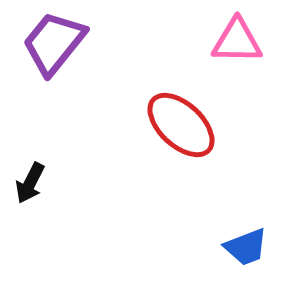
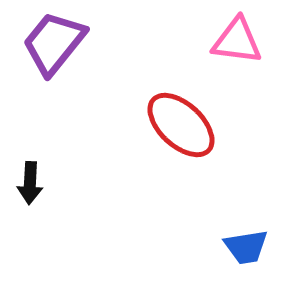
pink triangle: rotated 6 degrees clockwise
black arrow: rotated 24 degrees counterclockwise
blue trapezoid: rotated 12 degrees clockwise
